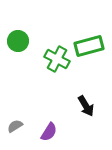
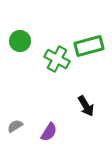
green circle: moved 2 px right
